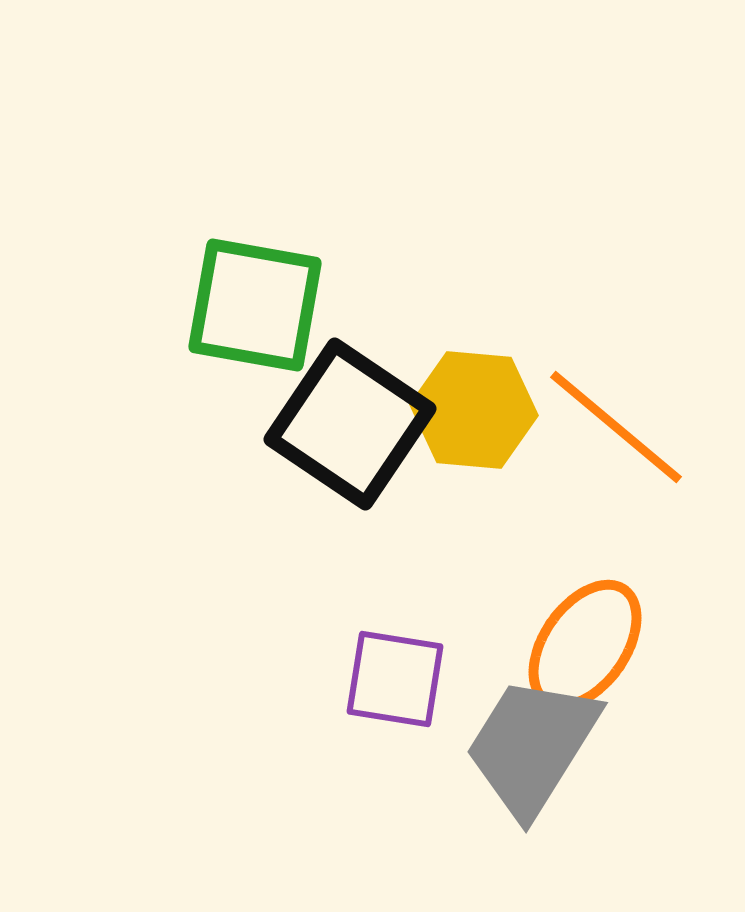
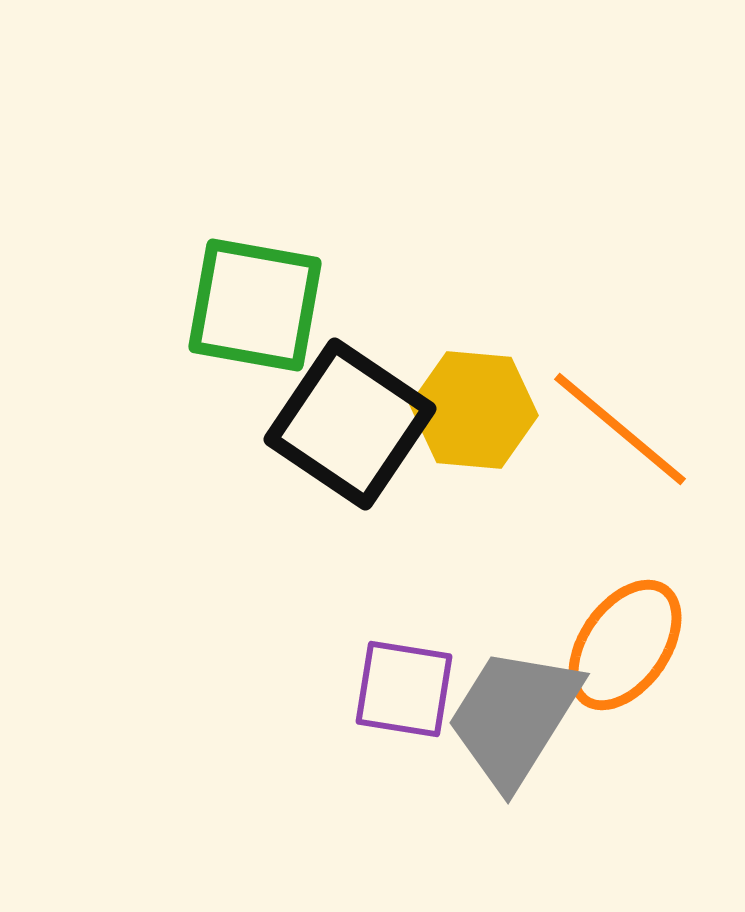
orange line: moved 4 px right, 2 px down
orange ellipse: moved 40 px right
purple square: moved 9 px right, 10 px down
gray trapezoid: moved 18 px left, 29 px up
